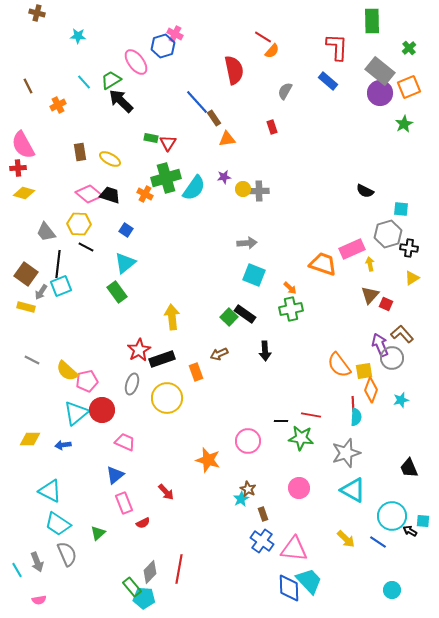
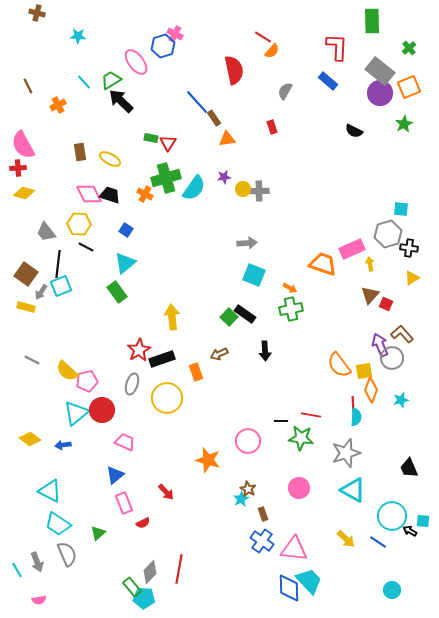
black semicircle at (365, 191): moved 11 px left, 60 px up
pink diamond at (89, 194): rotated 24 degrees clockwise
orange arrow at (290, 288): rotated 16 degrees counterclockwise
yellow diamond at (30, 439): rotated 35 degrees clockwise
